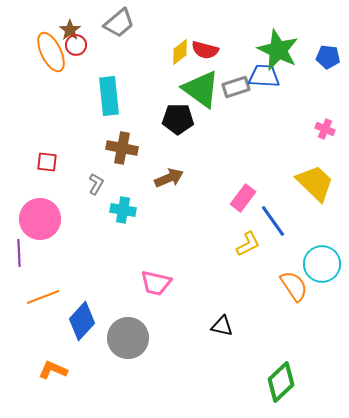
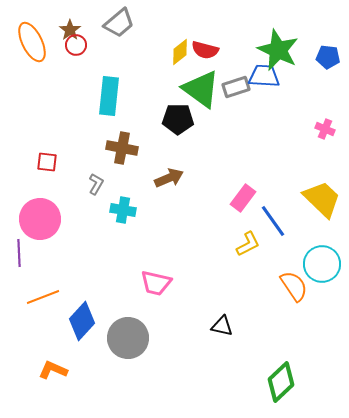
orange ellipse: moved 19 px left, 10 px up
cyan rectangle: rotated 12 degrees clockwise
yellow trapezoid: moved 7 px right, 16 px down
